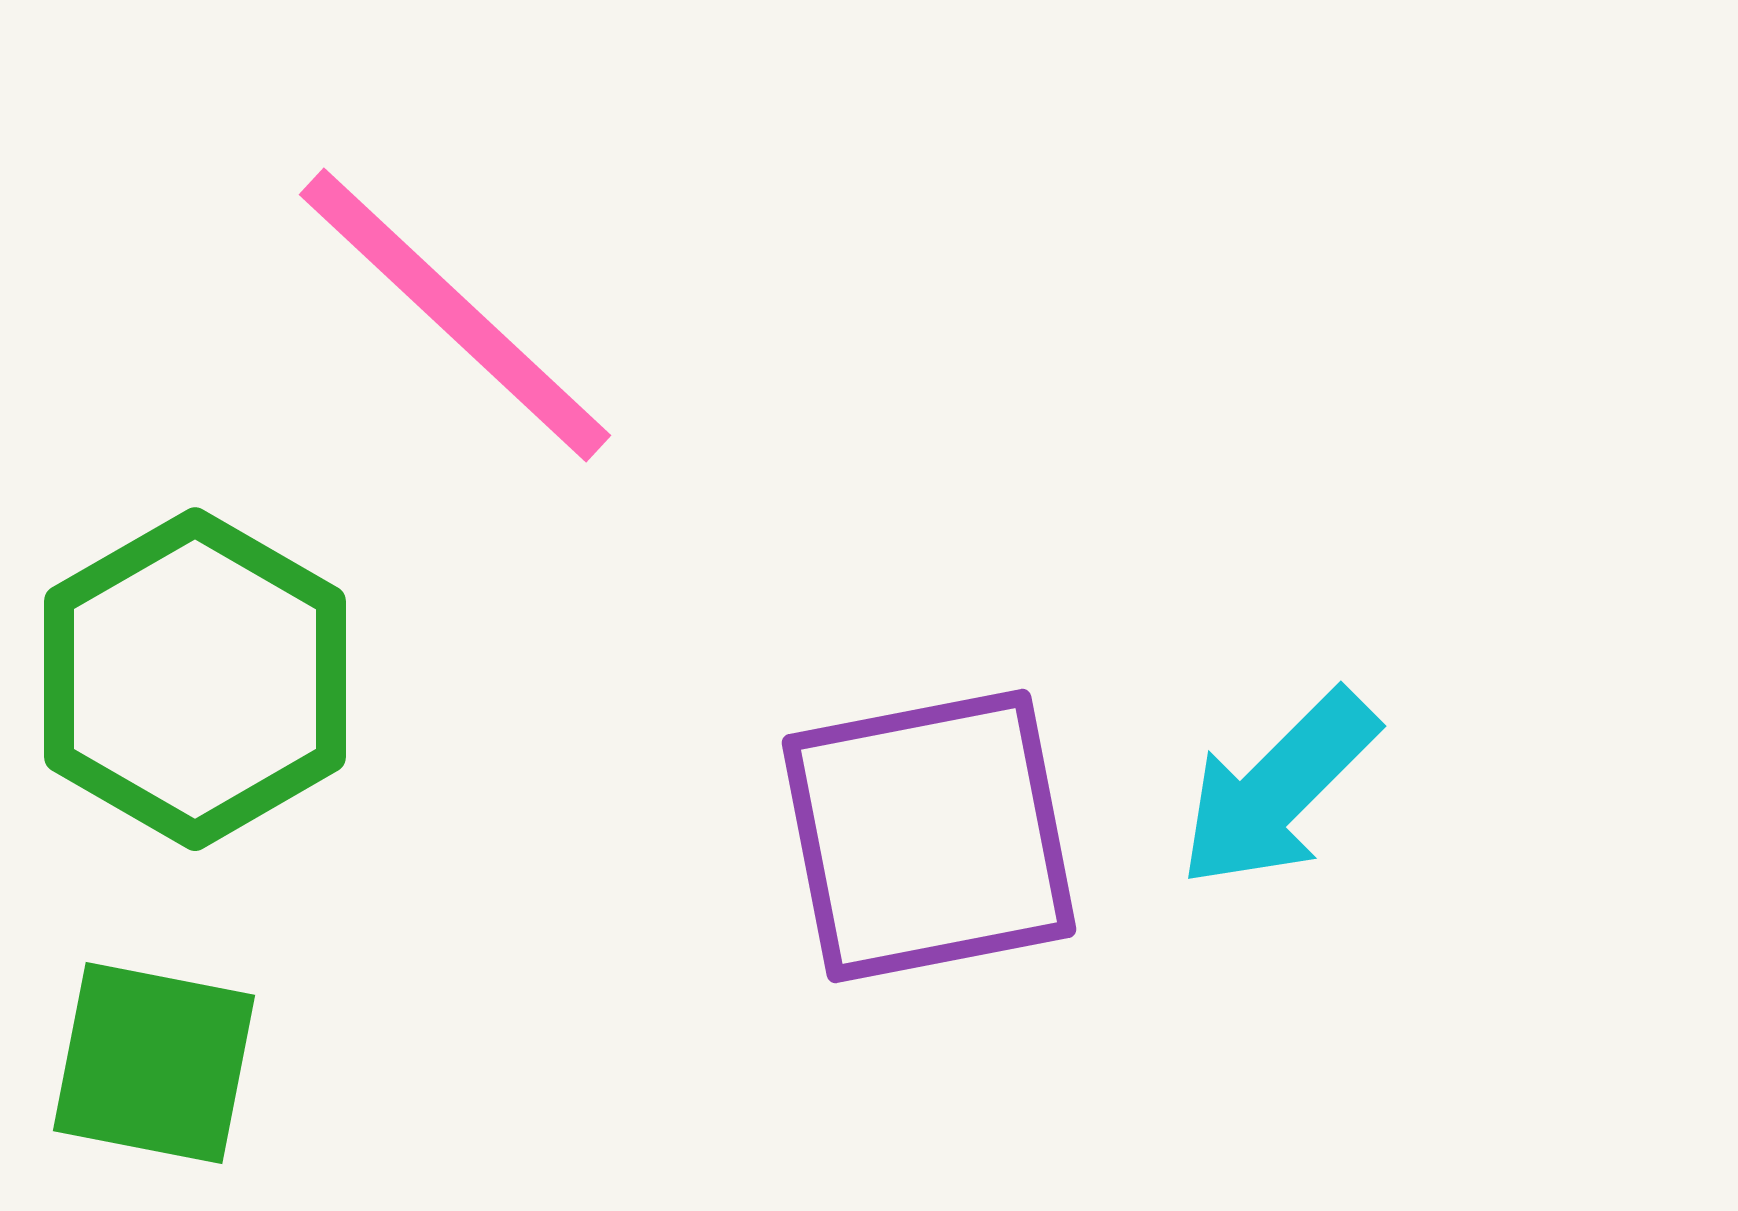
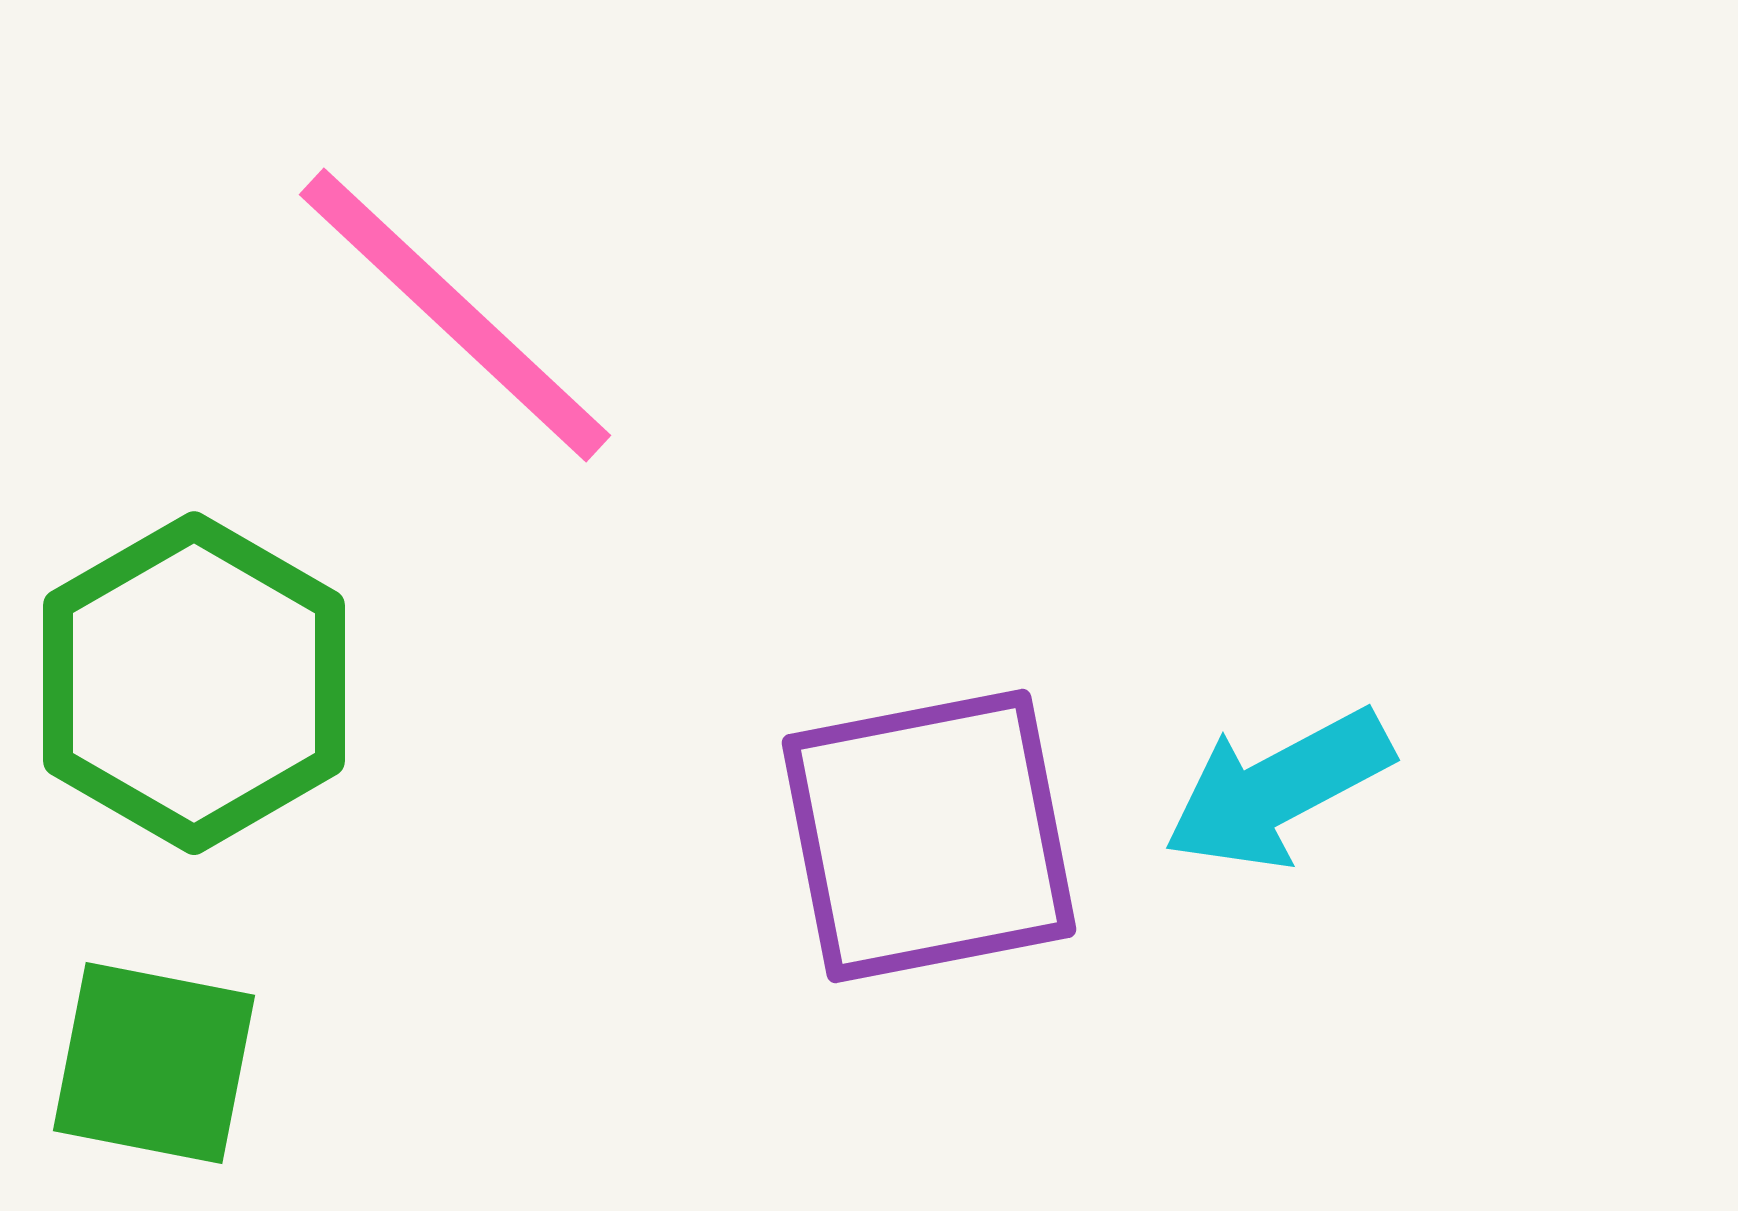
green hexagon: moved 1 px left, 4 px down
cyan arrow: rotated 17 degrees clockwise
